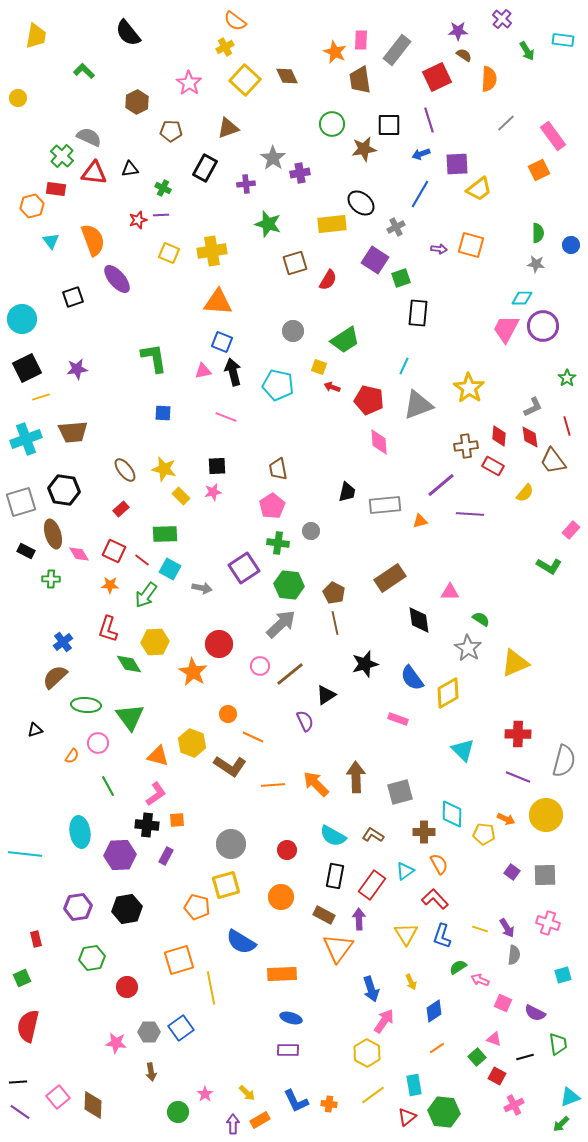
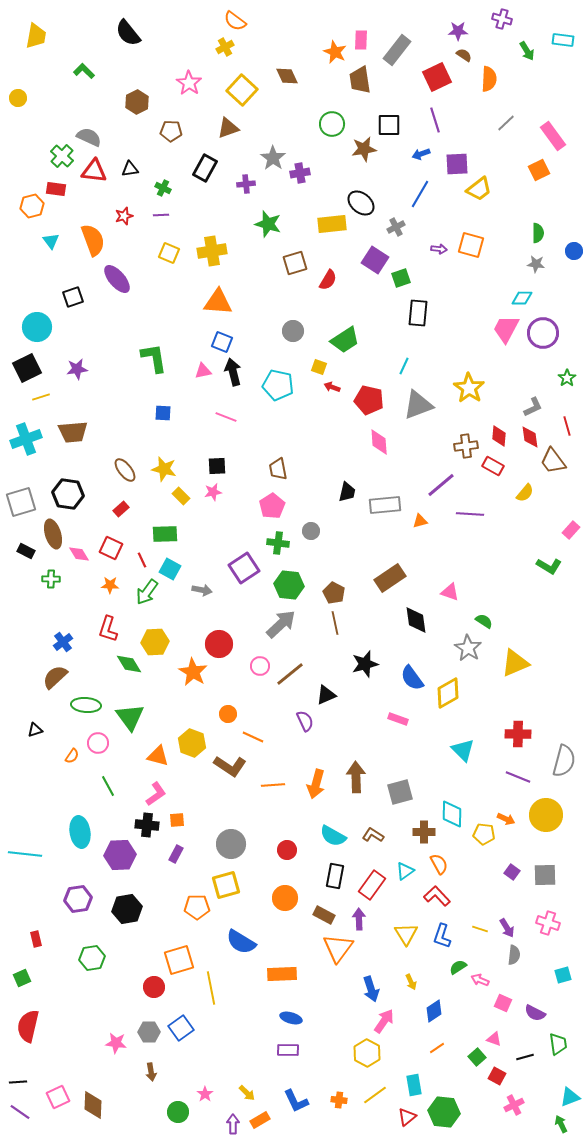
purple cross at (502, 19): rotated 24 degrees counterclockwise
yellow square at (245, 80): moved 3 px left, 10 px down
purple line at (429, 120): moved 6 px right
red triangle at (94, 173): moved 2 px up
red star at (138, 220): moved 14 px left, 4 px up
blue circle at (571, 245): moved 3 px right, 6 px down
cyan circle at (22, 319): moved 15 px right, 8 px down
purple circle at (543, 326): moved 7 px down
black hexagon at (64, 490): moved 4 px right, 4 px down
red square at (114, 551): moved 3 px left, 3 px up
red line at (142, 560): rotated 28 degrees clockwise
gray arrow at (202, 588): moved 2 px down
pink triangle at (450, 592): rotated 18 degrees clockwise
green arrow at (146, 595): moved 1 px right, 3 px up
green semicircle at (481, 619): moved 3 px right, 2 px down
black diamond at (419, 620): moved 3 px left
black triangle at (326, 695): rotated 10 degrees clockwise
orange arrow at (316, 784): rotated 120 degrees counterclockwise
purple rectangle at (166, 856): moved 10 px right, 2 px up
orange circle at (281, 897): moved 4 px right, 1 px down
red L-shape at (435, 899): moved 2 px right, 3 px up
purple hexagon at (78, 907): moved 8 px up
orange pentagon at (197, 907): rotated 15 degrees counterclockwise
red circle at (127, 987): moved 27 px right
yellow line at (373, 1095): moved 2 px right
pink square at (58, 1097): rotated 15 degrees clockwise
orange cross at (329, 1104): moved 10 px right, 4 px up
green arrow at (561, 1124): rotated 108 degrees clockwise
